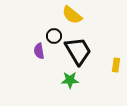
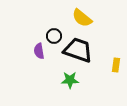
yellow semicircle: moved 10 px right, 3 px down
black trapezoid: moved 1 px up; rotated 40 degrees counterclockwise
